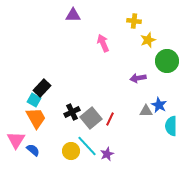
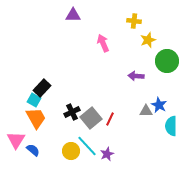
purple arrow: moved 2 px left, 2 px up; rotated 14 degrees clockwise
